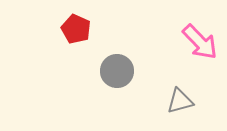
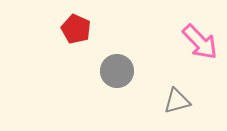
gray triangle: moved 3 px left
